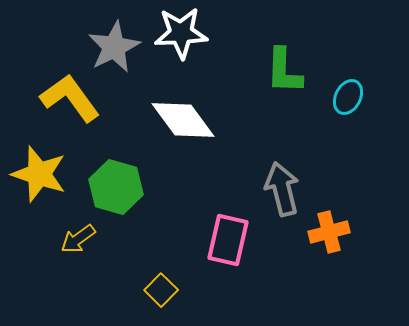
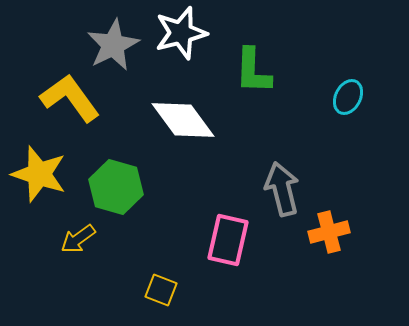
white star: rotated 12 degrees counterclockwise
gray star: moved 1 px left, 2 px up
green L-shape: moved 31 px left
yellow square: rotated 24 degrees counterclockwise
